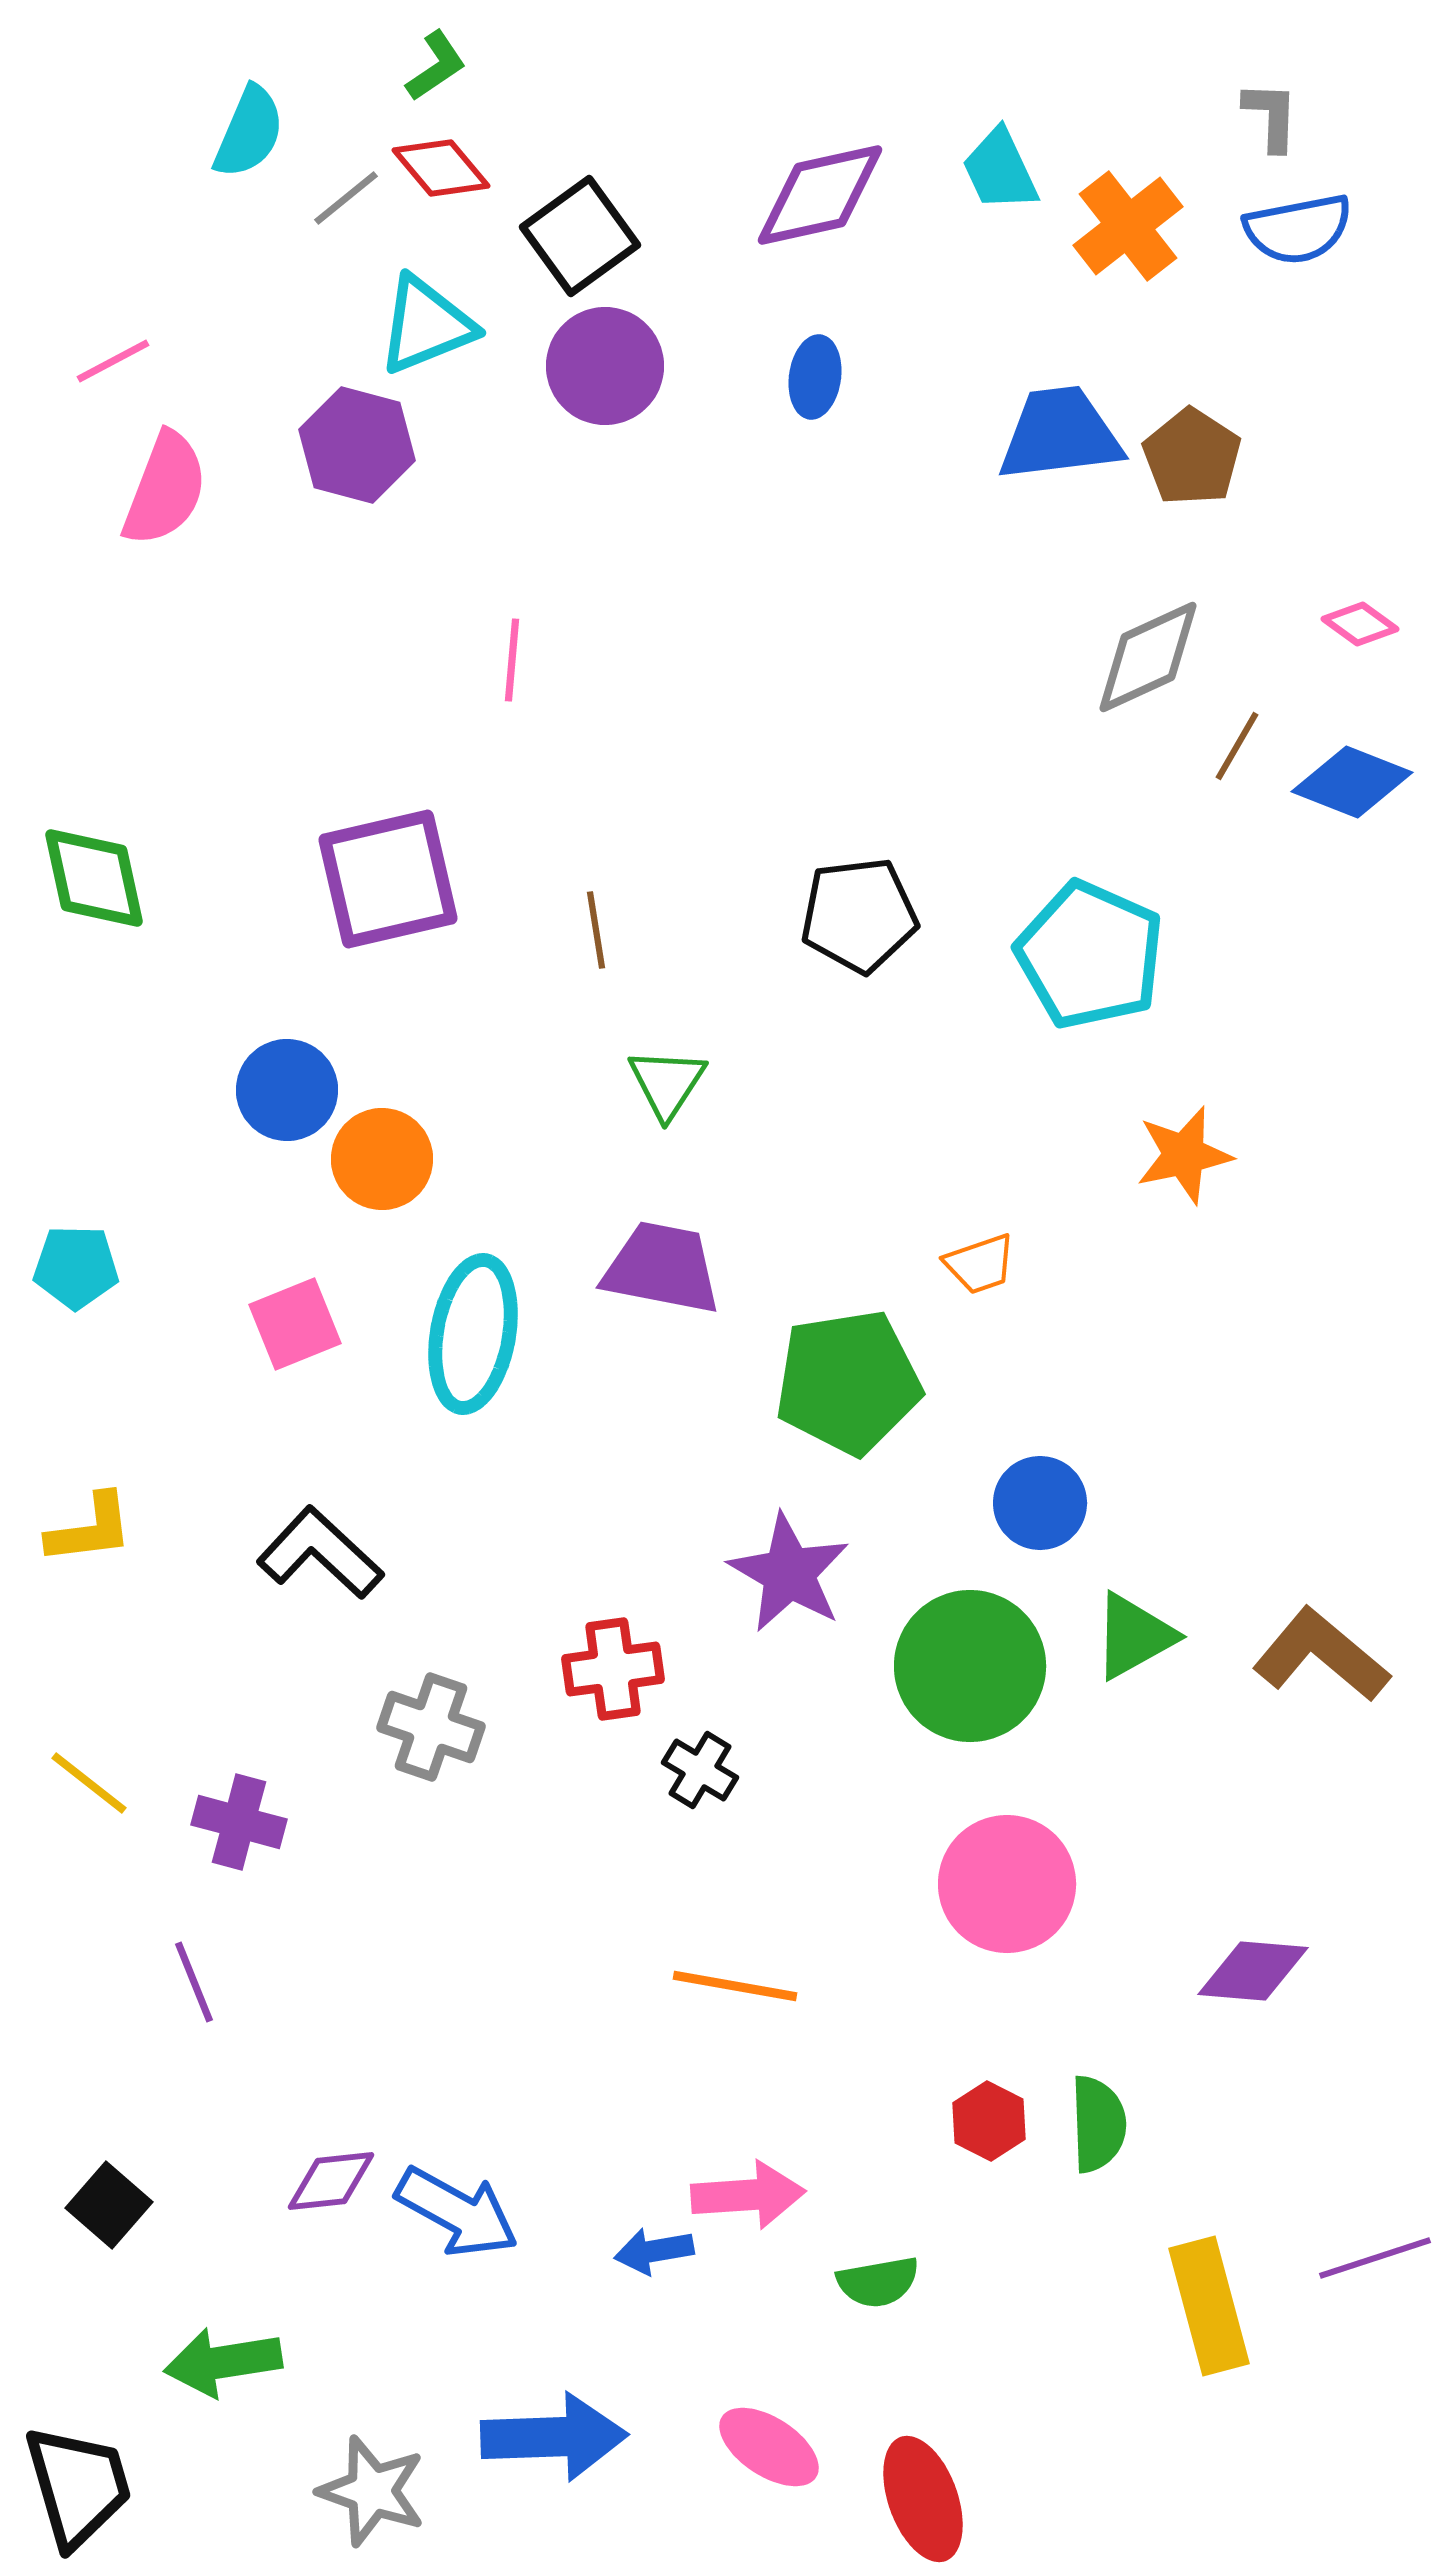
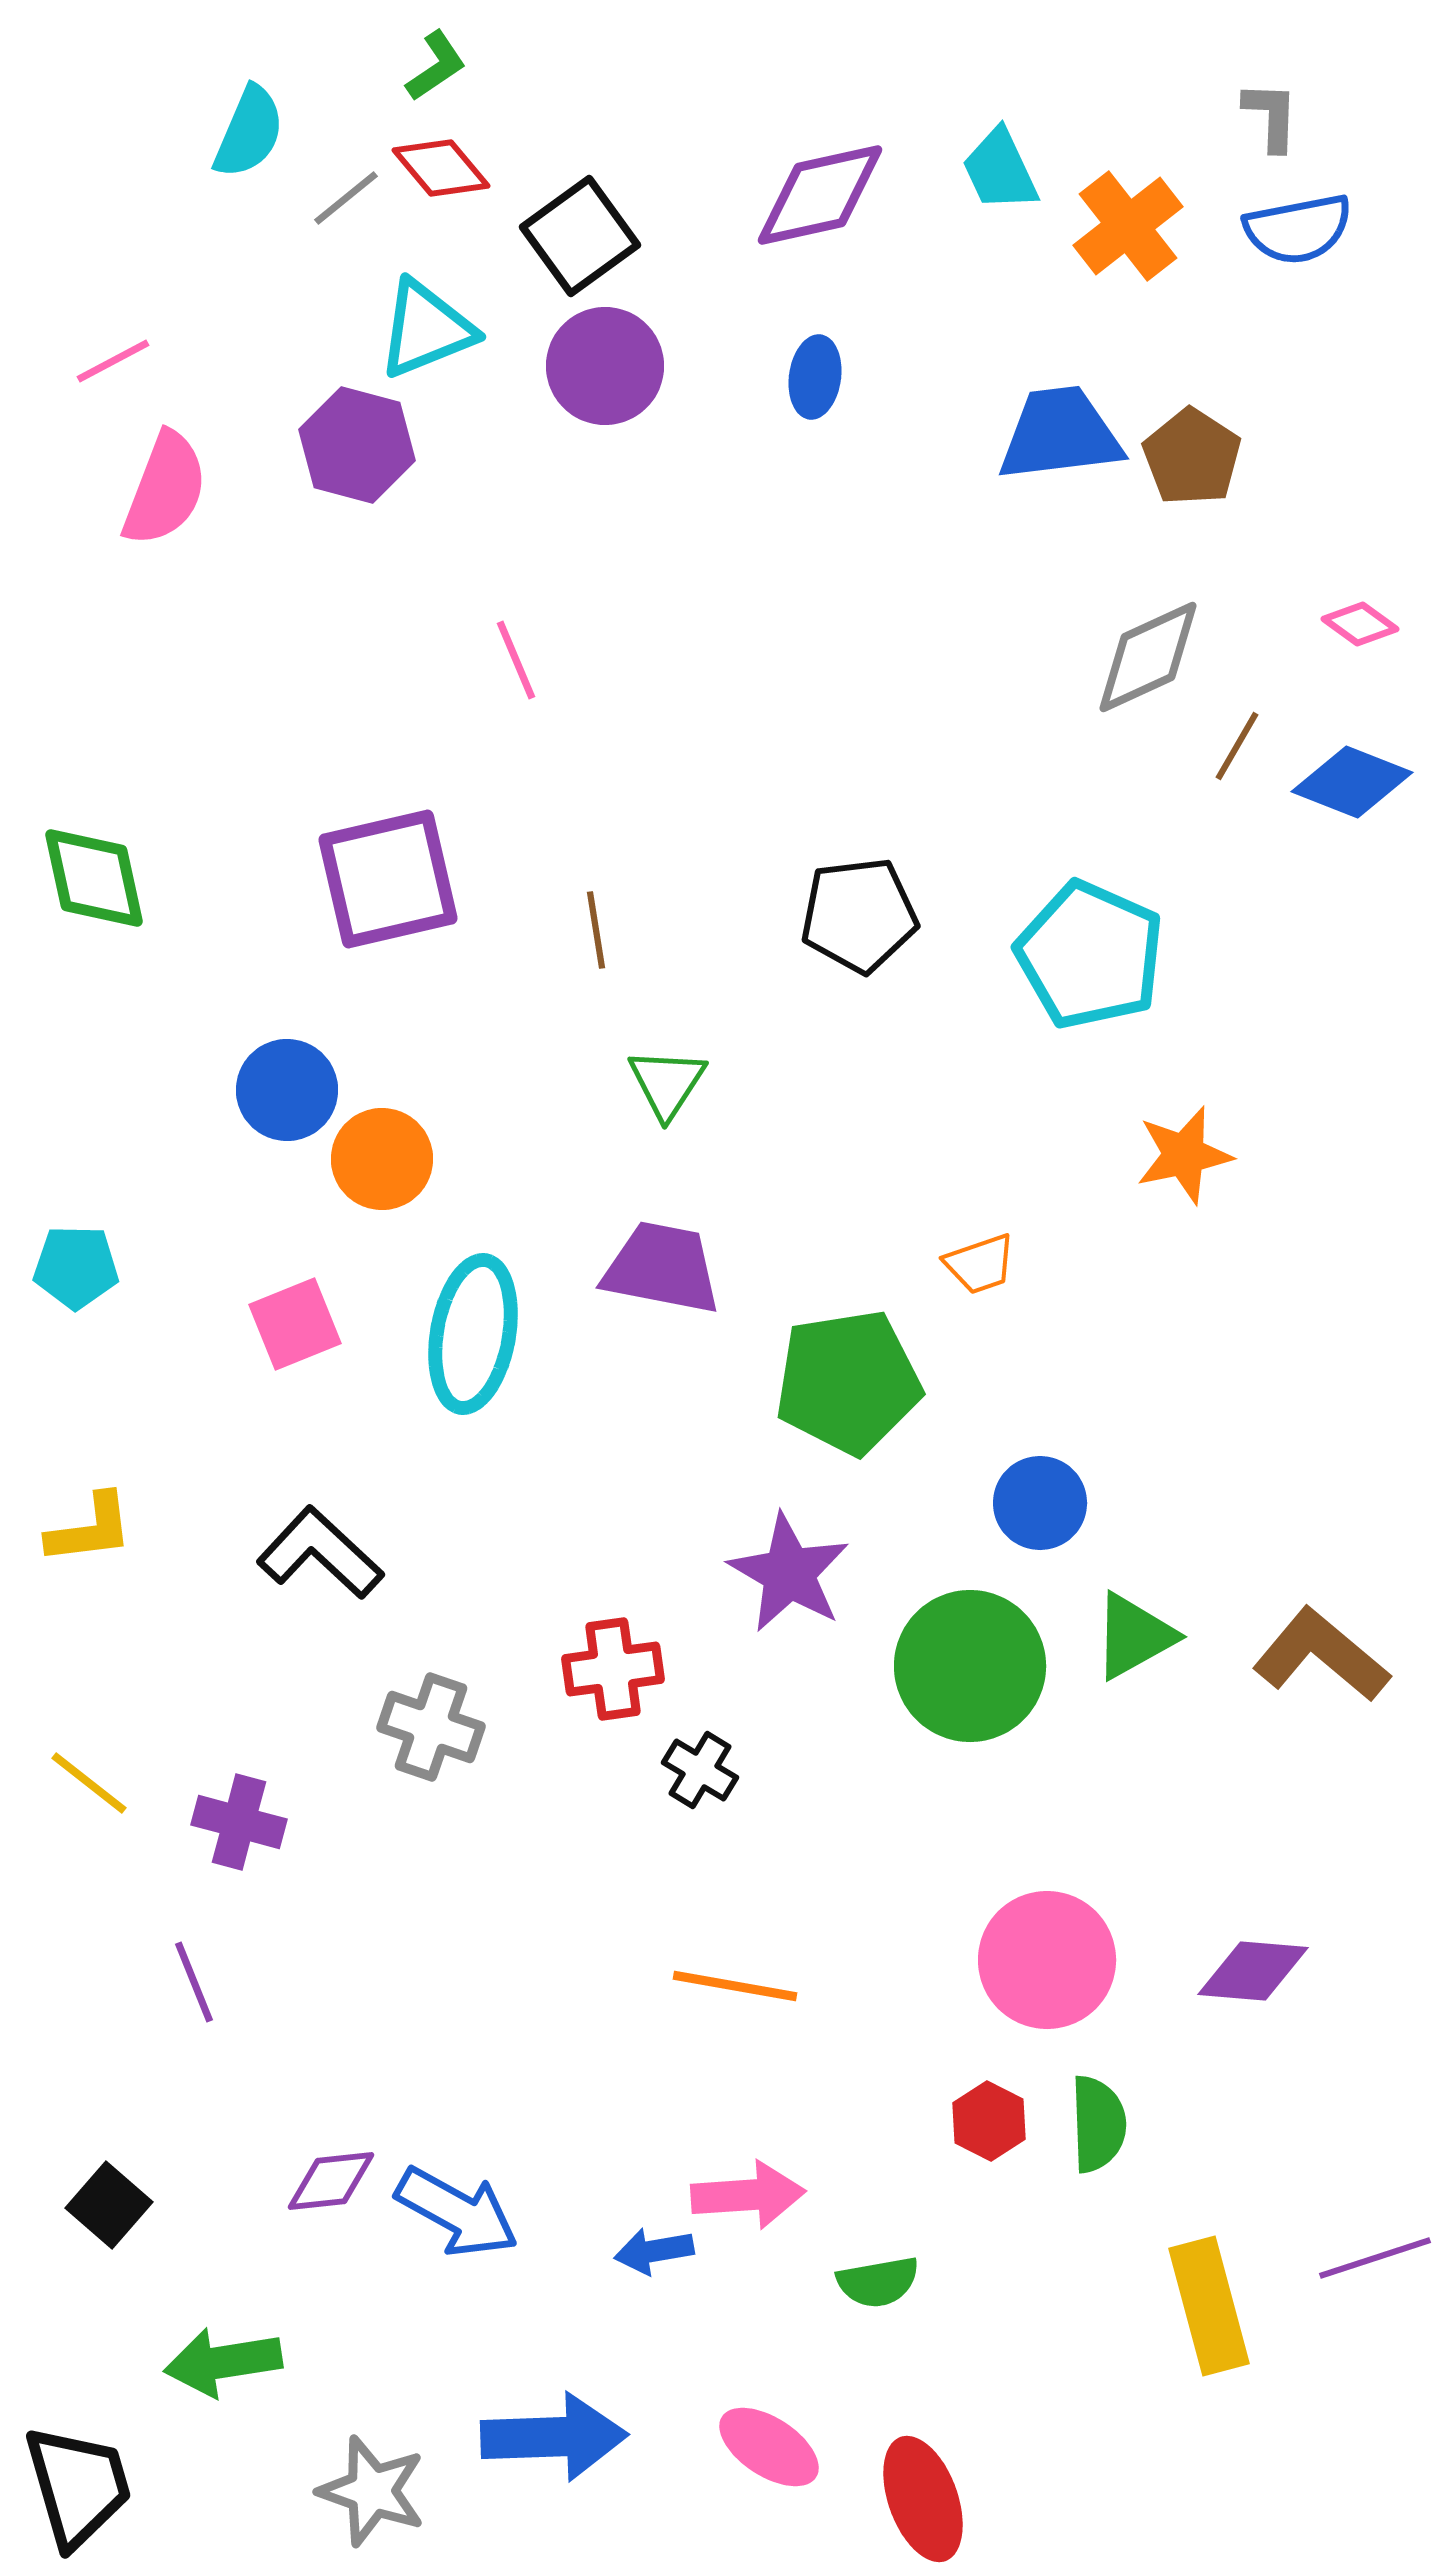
cyan triangle at (426, 325): moved 4 px down
pink line at (512, 660): moved 4 px right; rotated 28 degrees counterclockwise
pink circle at (1007, 1884): moved 40 px right, 76 px down
